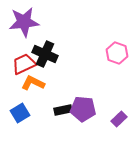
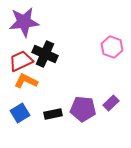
pink hexagon: moved 5 px left, 6 px up
red trapezoid: moved 3 px left, 3 px up
orange L-shape: moved 7 px left, 2 px up
black rectangle: moved 10 px left, 4 px down
purple rectangle: moved 8 px left, 16 px up
